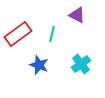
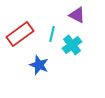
red rectangle: moved 2 px right
cyan cross: moved 9 px left, 19 px up
